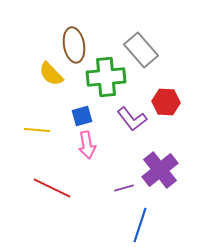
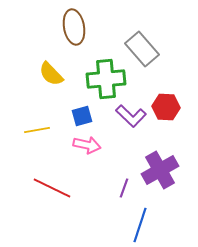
brown ellipse: moved 18 px up
gray rectangle: moved 1 px right, 1 px up
green cross: moved 2 px down
red hexagon: moved 5 px down
purple L-shape: moved 1 px left, 3 px up; rotated 8 degrees counterclockwise
yellow line: rotated 15 degrees counterclockwise
pink arrow: rotated 68 degrees counterclockwise
purple cross: rotated 9 degrees clockwise
purple line: rotated 54 degrees counterclockwise
